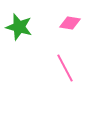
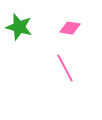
pink diamond: moved 5 px down
